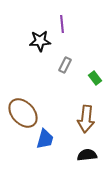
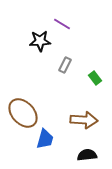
purple line: rotated 54 degrees counterclockwise
brown arrow: moved 2 px left, 1 px down; rotated 92 degrees counterclockwise
